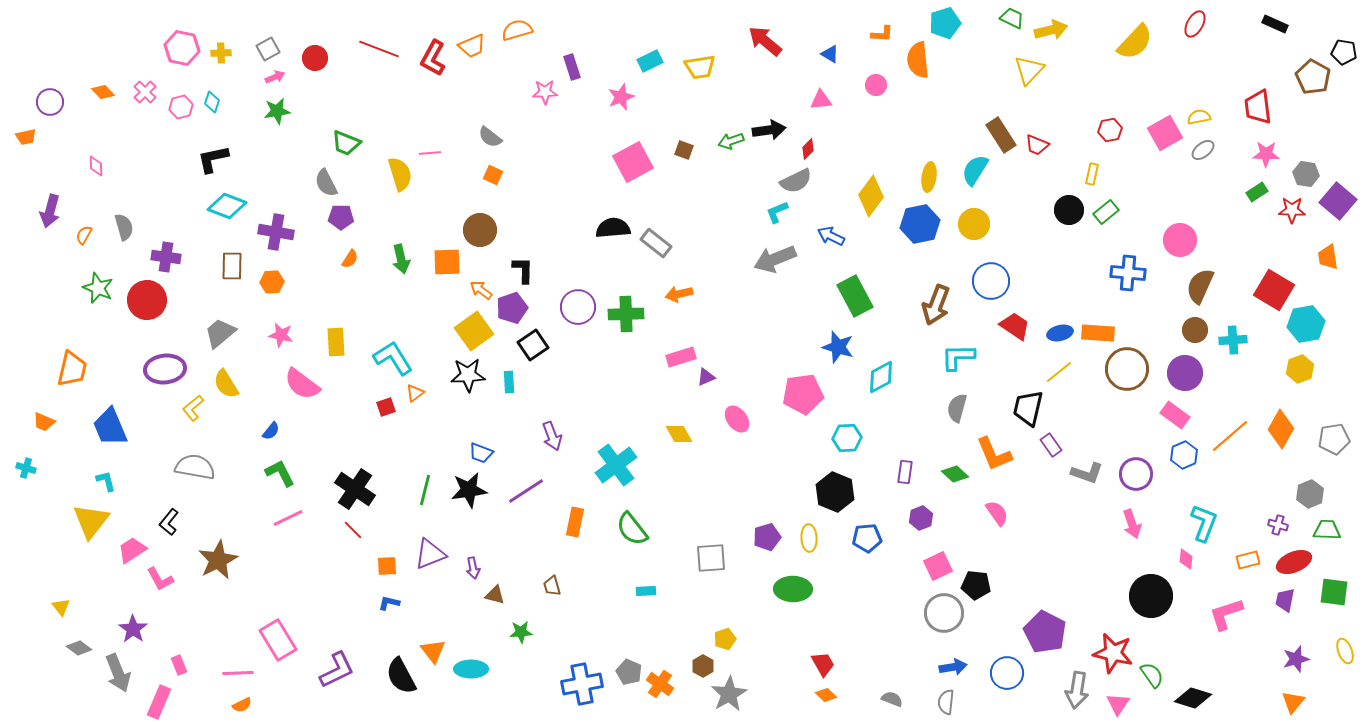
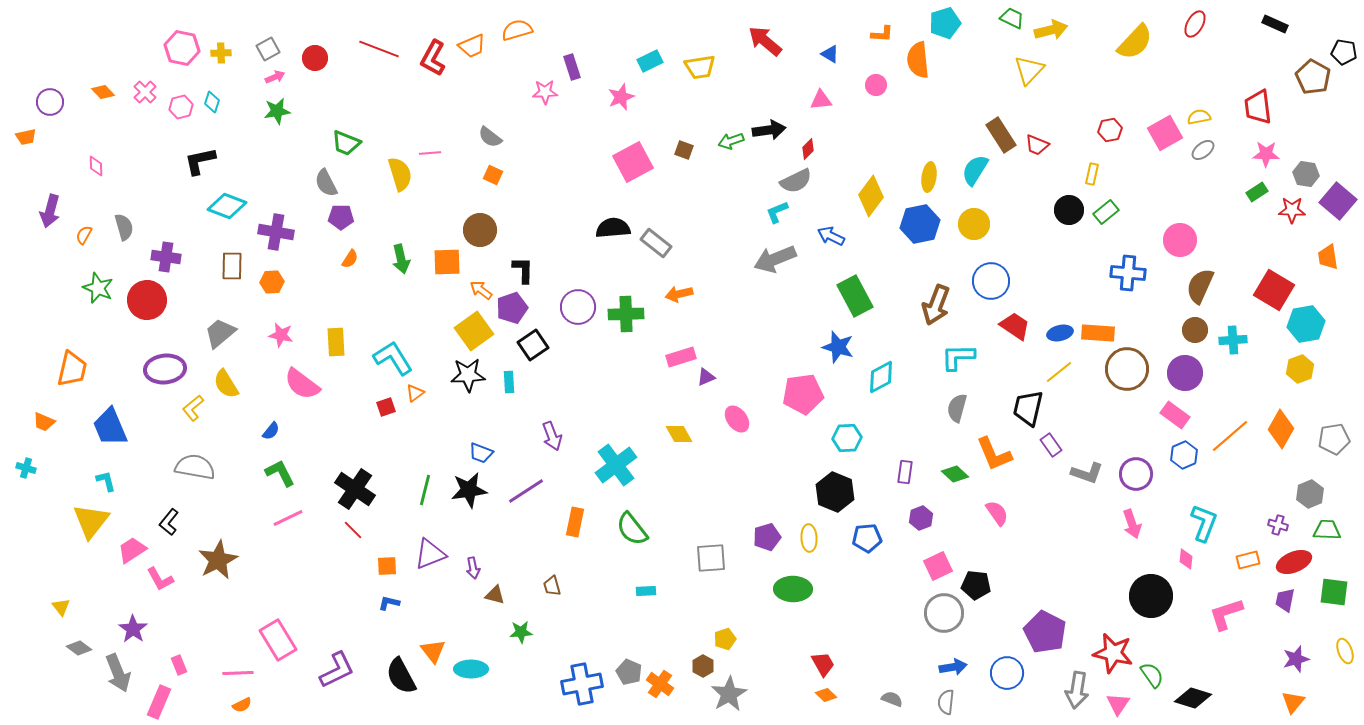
black L-shape at (213, 159): moved 13 px left, 2 px down
